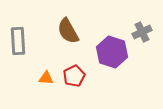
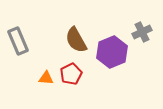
brown semicircle: moved 8 px right, 9 px down
gray rectangle: rotated 20 degrees counterclockwise
purple hexagon: rotated 20 degrees clockwise
red pentagon: moved 3 px left, 2 px up
